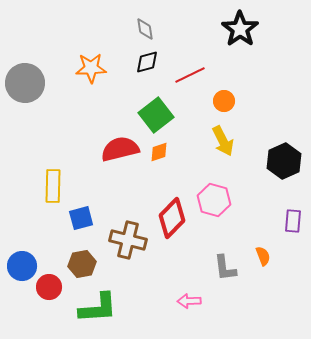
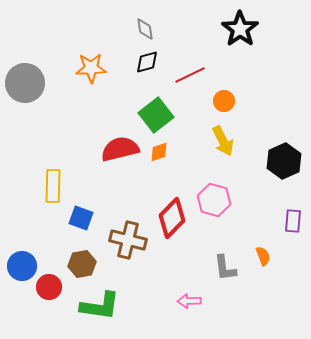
blue square: rotated 35 degrees clockwise
green L-shape: moved 2 px right, 2 px up; rotated 12 degrees clockwise
